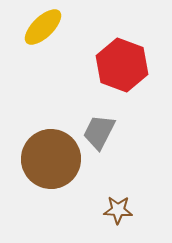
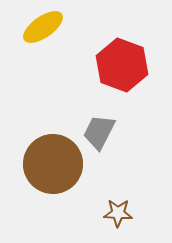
yellow ellipse: rotated 9 degrees clockwise
brown circle: moved 2 px right, 5 px down
brown star: moved 3 px down
